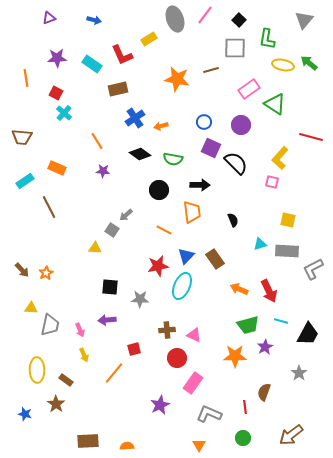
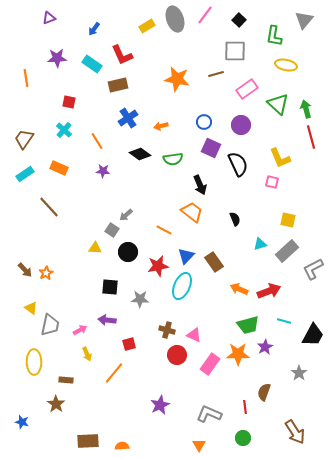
blue arrow at (94, 20): moved 9 px down; rotated 112 degrees clockwise
yellow rectangle at (149, 39): moved 2 px left, 13 px up
green L-shape at (267, 39): moved 7 px right, 3 px up
gray square at (235, 48): moved 3 px down
green arrow at (309, 63): moved 3 px left, 46 px down; rotated 36 degrees clockwise
yellow ellipse at (283, 65): moved 3 px right
brown line at (211, 70): moved 5 px right, 4 px down
brown rectangle at (118, 89): moved 4 px up
pink rectangle at (249, 89): moved 2 px left
red square at (56, 93): moved 13 px right, 9 px down; rotated 16 degrees counterclockwise
green triangle at (275, 104): moved 3 px right; rotated 10 degrees clockwise
cyan cross at (64, 113): moved 17 px down
blue cross at (135, 118): moved 7 px left
brown trapezoid at (22, 137): moved 2 px right, 2 px down; rotated 120 degrees clockwise
red line at (311, 137): rotated 60 degrees clockwise
yellow L-shape at (280, 158): rotated 65 degrees counterclockwise
green semicircle at (173, 159): rotated 18 degrees counterclockwise
black semicircle at (236, 163): moved 2 px right, 1 px down; rotated 20 degrees clockwise
orange rectangle at (57, 168): moved 2 px right
cyan rectangle at (25, 181): moved 7 px up
black arrow at (200, 185): rotated 66 degrees clockwise
black circle at (159, 190): moved 31 px left, 62 px down
brown line at (49, 207): rotated 15 degrees counterclockwise
orange trapezoid at (192, 212): rotated 45 degrees counterclockwise
black semicircle at (233, 220): moved 2 px right, 1 px up
gray rectangle at (287, 251): rotated 45 degrees counterclockwise
brown rectangle at (215, 259): moved 1 px left, 3 px down
brown arrow at (22, 270): moved 3 px right
red arrow at (269, 291): rotated 85 degrees counterclockwise
yellow triangle at (31, 308): rotated 32 degrees clockwise
purple arrow at (107, 320): rotated 12 degrees clockwise
cyan line at (281, 321): moved 3 px right
pink arrow at (80, 330): rotated 96 degrees counterclockwise
brown cross at (167, 330): rotated 21 degrees clockwise
black trapezoid at (308, 334): moved 5 px right, 1 px down
red square at (134, 349): moved 5 px left, 5 px up
yellow arrow at (84, 355): moved 3 px right, 1 px up
orange star at (235, 356): moved 3 px right, 2 px up
red circle at (177, 358): moved 3 px up
yellow ellipse at (37, 370): moved 3 px left, 8 px up
brown rectangle at (66, 380): rotated 32 degrees counterclockwise
pink rectangle at (193, 383): moved 17 px right, 19 px up
blue star at (25, 414): moved 3 px left, 8 px down
brown arrow at (291, 435): moved 4 px right, 3 px up; rotated 85 degrees counterclockwise
orange semicircle at (127, 446): moved 5 px left
